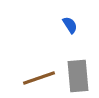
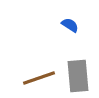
blue semicircle: rotated 24 degrees counterclockwise
